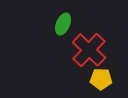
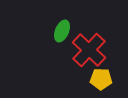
green ellipse: moved 1 px left, 7 px down
